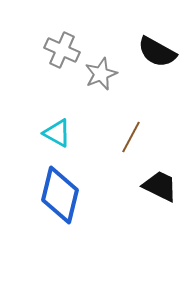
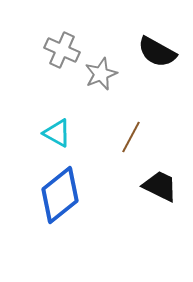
blue diamond: rotated 38 degrees clockwise
